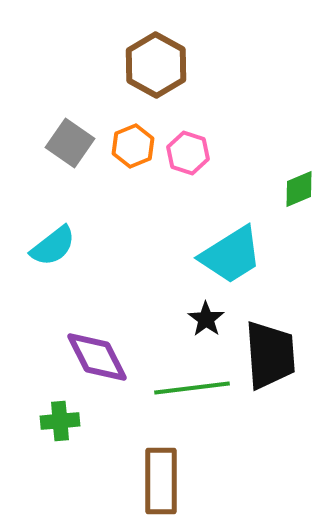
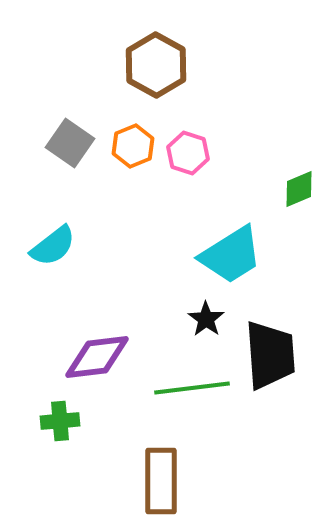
purple diamond: rotated 70 degrees counterclockwise
